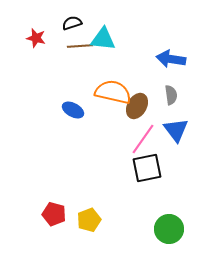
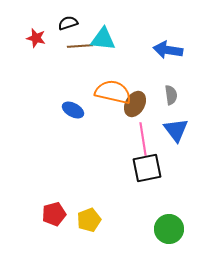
black semicircle: moved 4 px left
blue arrow: moved 3 px left, 9 px up
brown ellipse: moved 2 px left, 2 px up
pink line: rotated 44 degrees counterclockwise
red pentagon: rotated 30 degrees counterclockwise
